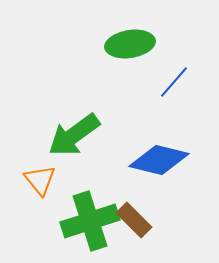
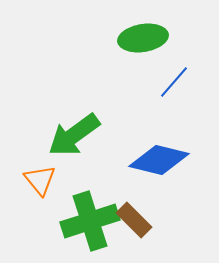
green ellipse: moved 13 px right, 6 px up
